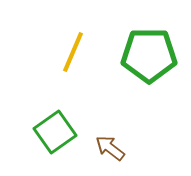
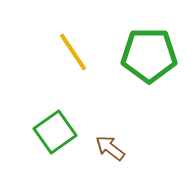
yellow line: rotated 57 degrees counterclockwise
